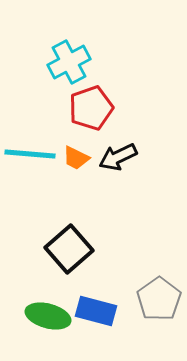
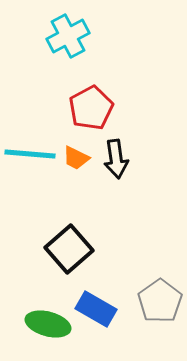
cyan cross: moved 1 px left, 26 px up
red pentagon: rotated 9 degrees counterclockwise
black arrow: moved 2 px left, 2 px down; rotated 72 degrees counterclockwise
gray pentagon: moved 1 px right, 2 px down
blue rectangle: moved 2 px up; rotated 15 degrees clockwise
green ellipse: moved 8 px down
